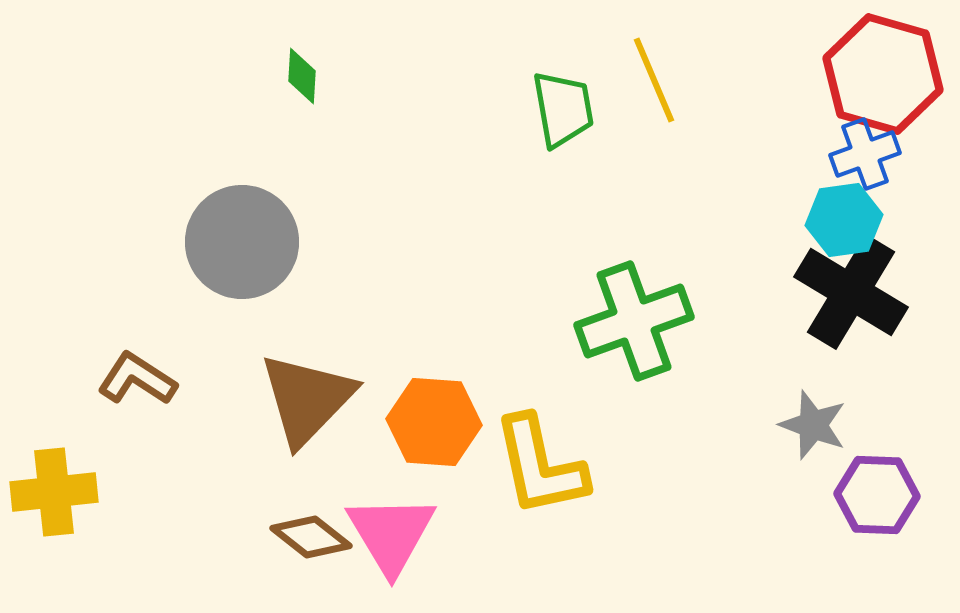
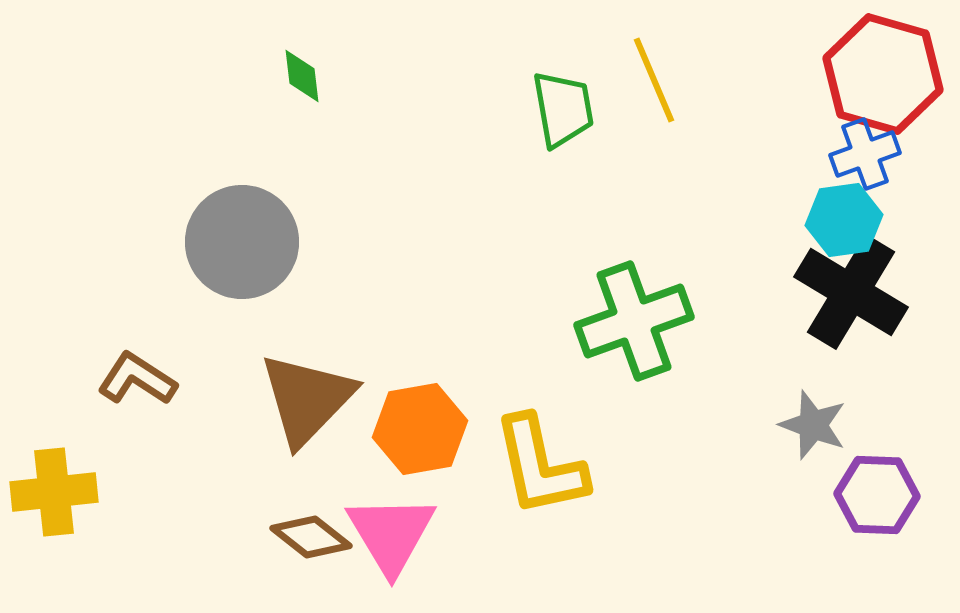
green diamond: rotated 10 degrees counterclockwise
orange hexagon: moved 14 px left, 7 px down; rotated 14 degrees counterclockwise
